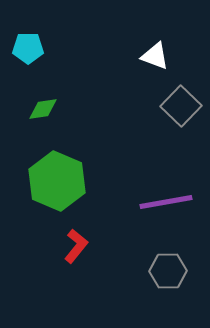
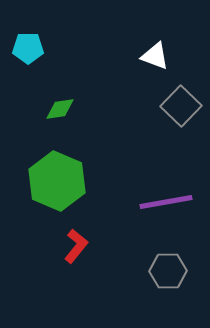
green diamond: moved 17 px right
